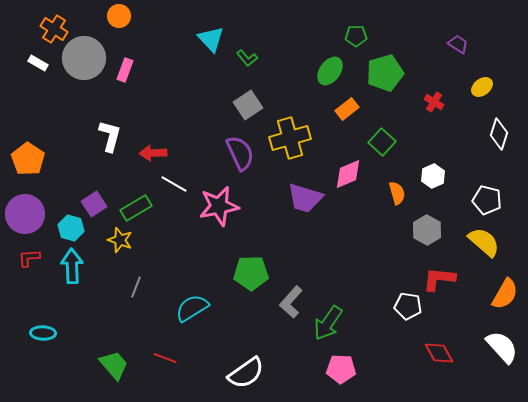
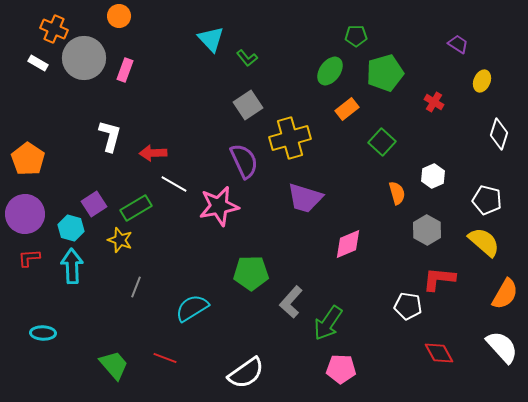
orange cross at (54, 29): rotated 8 degrees counterclockwise
yellow ellipse at (482, 87): moved 6 px up; rotated 30 degrees counterclockwise
purple semicircle at (240, 153): moved 4 px right, 8 px down
pink diamond at (348, 174): moved 70 px down
